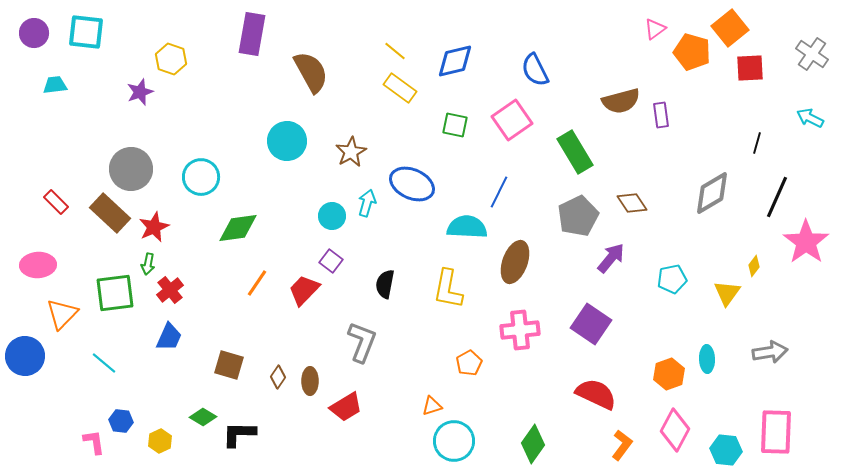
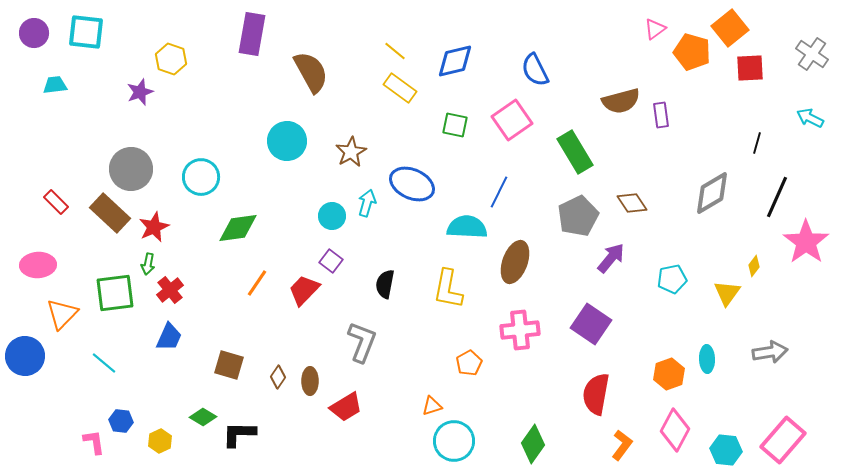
red semicircle at (596, 394): rotated 105 degrees counterclockwise
pink rectangle at (776, 432): moved 7 px right, 8 px down; rotated 39 degrees clockwise
